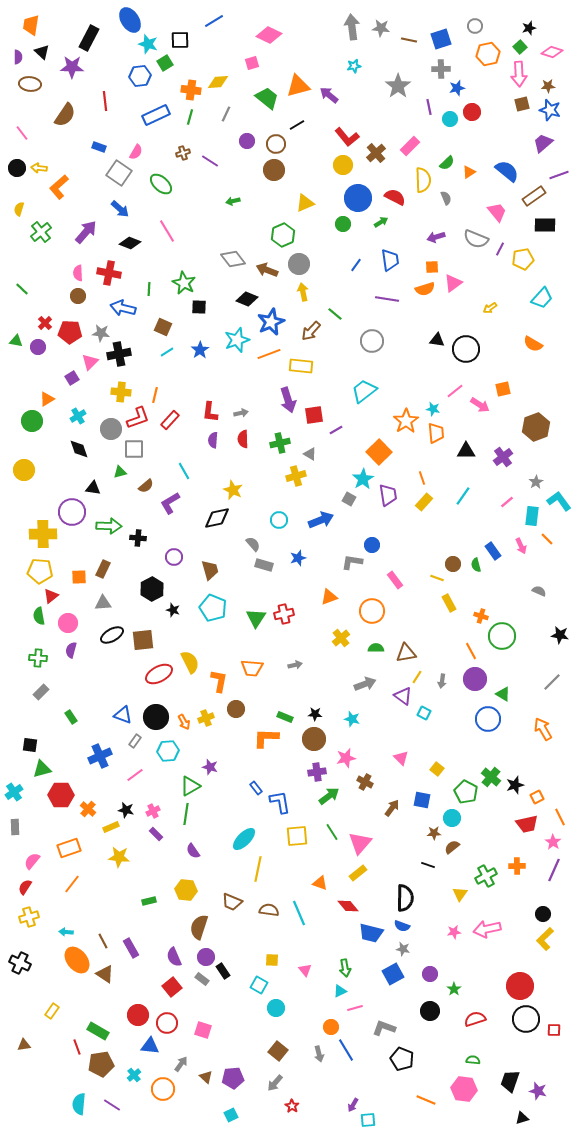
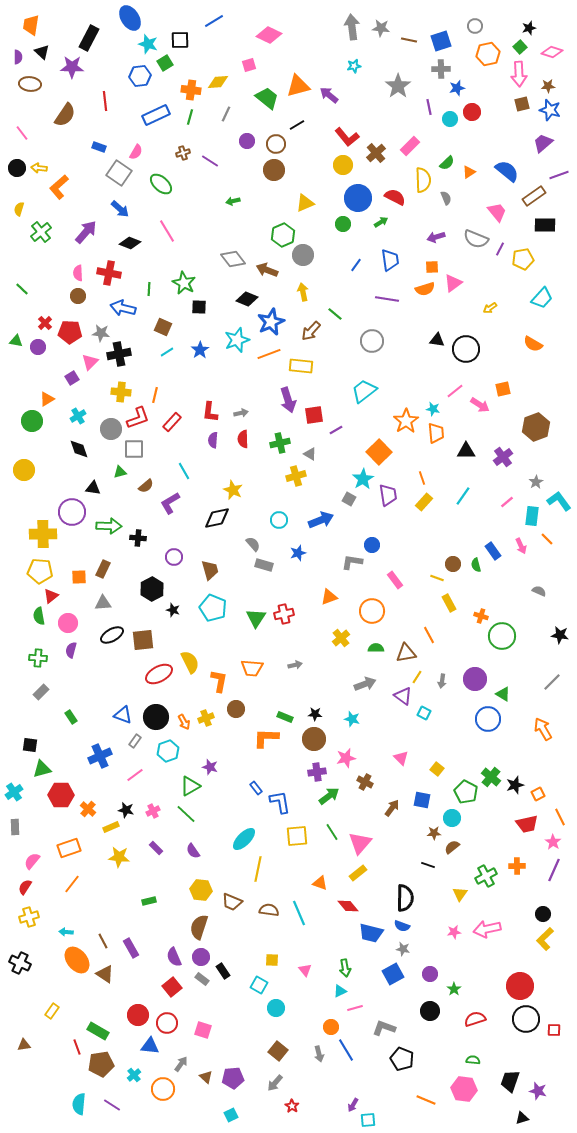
blue ellipse at (130, 20): moved 2 px up
blue square at (441, 39): moved 2 px down
pink square at (252, 63): moved 3 px left, 2 px down
gray circle at (299, 264): moved 4 px right, 9 px up
red rectangle at (170, 420): moved 2 px right, 2 px down
blue star at (298, 558): moved 5 px up
orange line at (471, 651): moved 42 px left, 16 px up
cyan hexagon at (168, 751): rotated 15 degrees counterclockwise
orange square at (537, 797): moved 1 px right, 3 px up
green line at (186, 814): rotated 55 degrees counterclockwise
purple rectangle at (156, 834): moved 14 px down
yellow hexagon at (186, 890): moved 15 px right
purple circle at (206, 957): moved 5 px left
